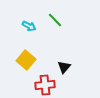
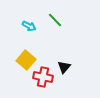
red cross: moved 2 px left, 8 px up; rotated 18 degrees clockwise
